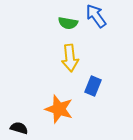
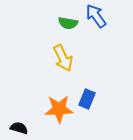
yellow arrow: moved 7 px left; rotated 20 degrees counterclockwise
blue rectangle: moved 6 px left, 13 px down
orange star: rotated 20 degrees counterclockwise
